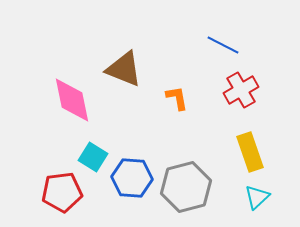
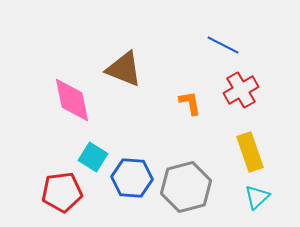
orange L-shape: moved 13 px right, 5 px down
